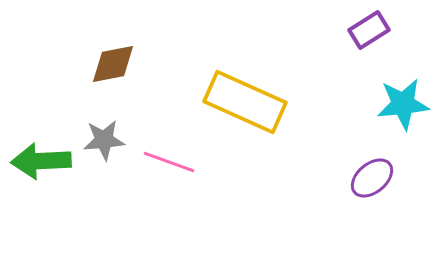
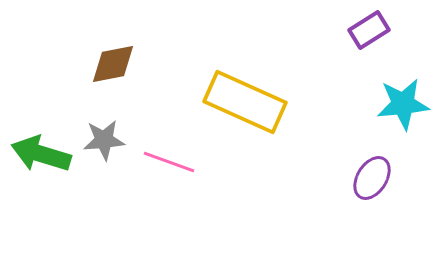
green arrow: moved 7 px up; rotated 20 degrees clockwise
purple ellipse: rotated 18 degrees counterclockwise
